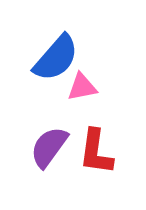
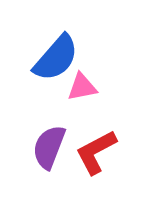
purple semicircle: rotated 15 degrees counterclockwise
red L-shape: rotated 54 degrees clockwise
